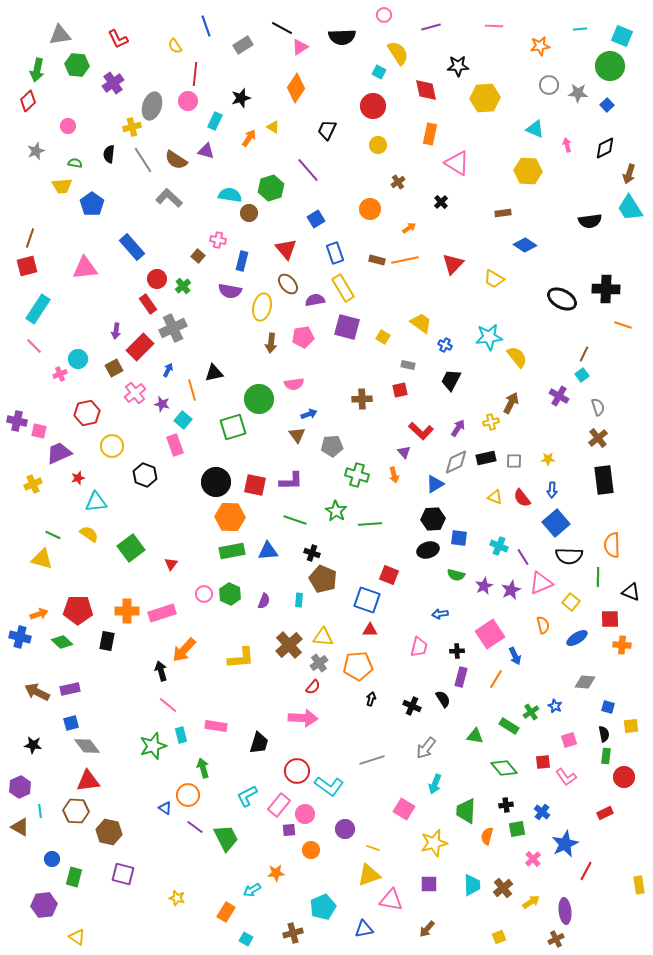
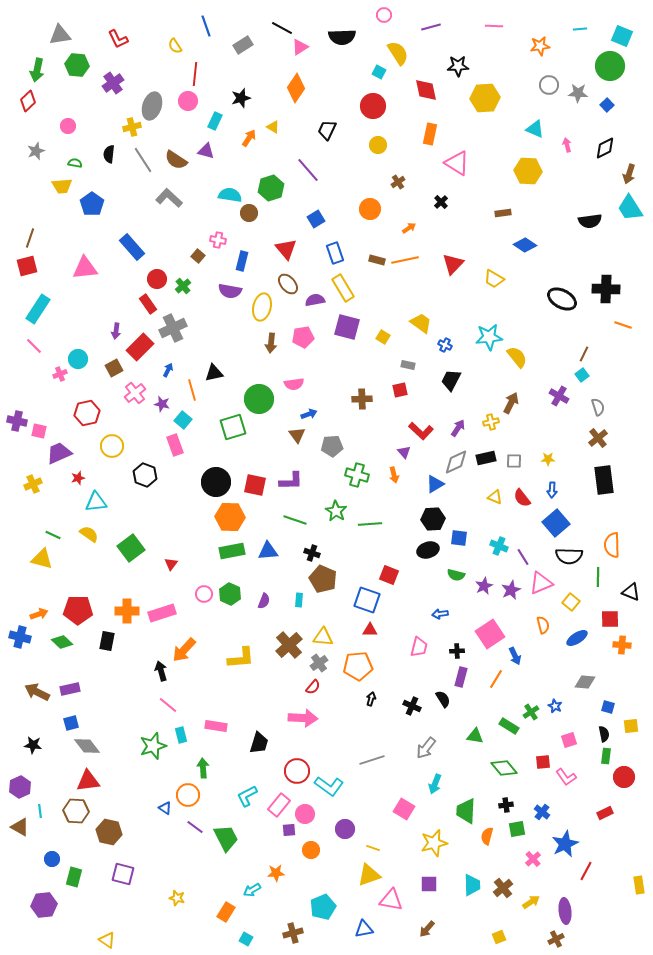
green arrow at (203, 768): rotated 12 degrees clockwise
yellow triangle at (77, 937): moved 30 px right, 3 px down
